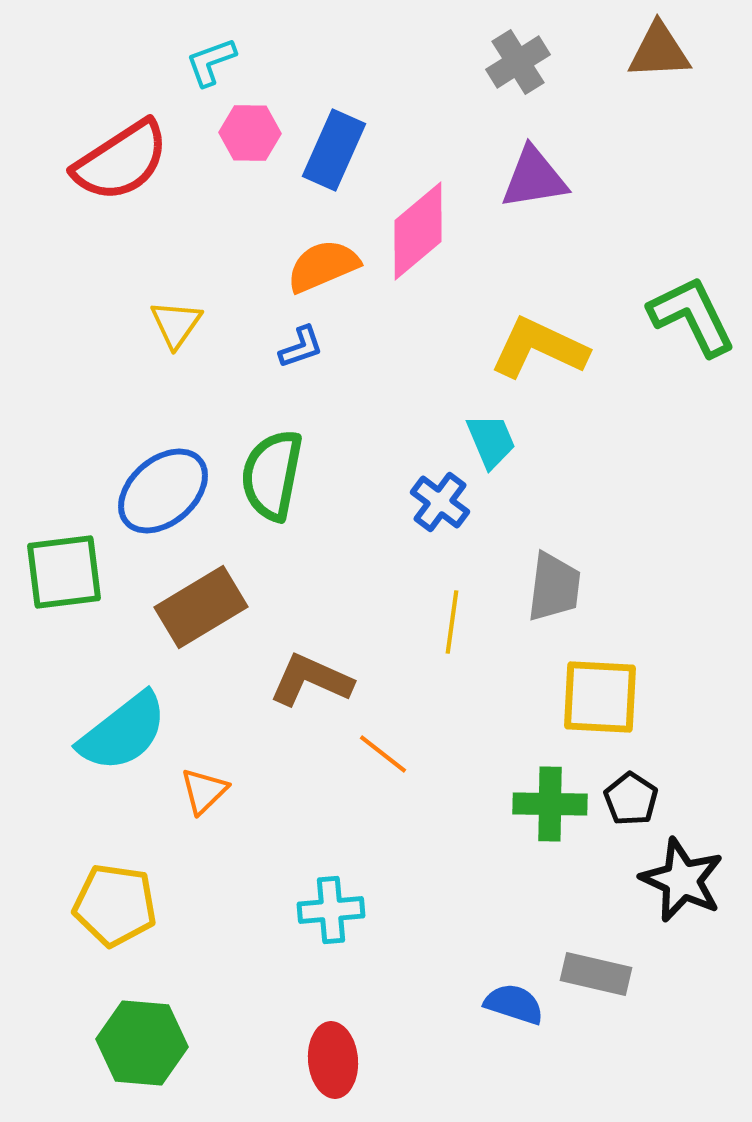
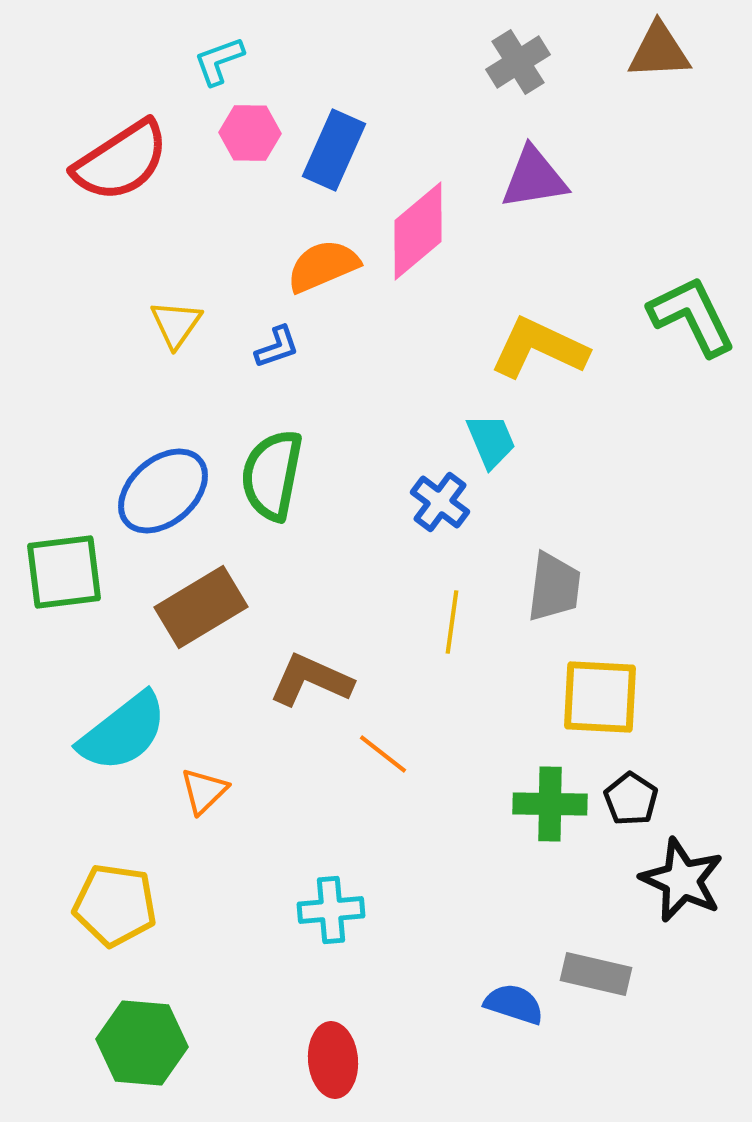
cyan L-shape: moved 8 px right, 1 px up
blue L-shape: moved 24 px left
